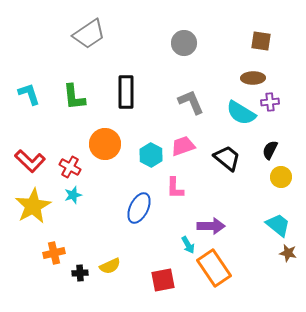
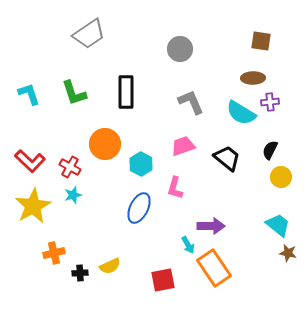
gray circle: moved 4 px left, 6 px down
green L-shape: moved 4 px up; rotated 12 degrees counterclockwise
cyan hexagon: moved 10 px left, 9 px down
pink L-shape: rotated 15 degrees clockwise
